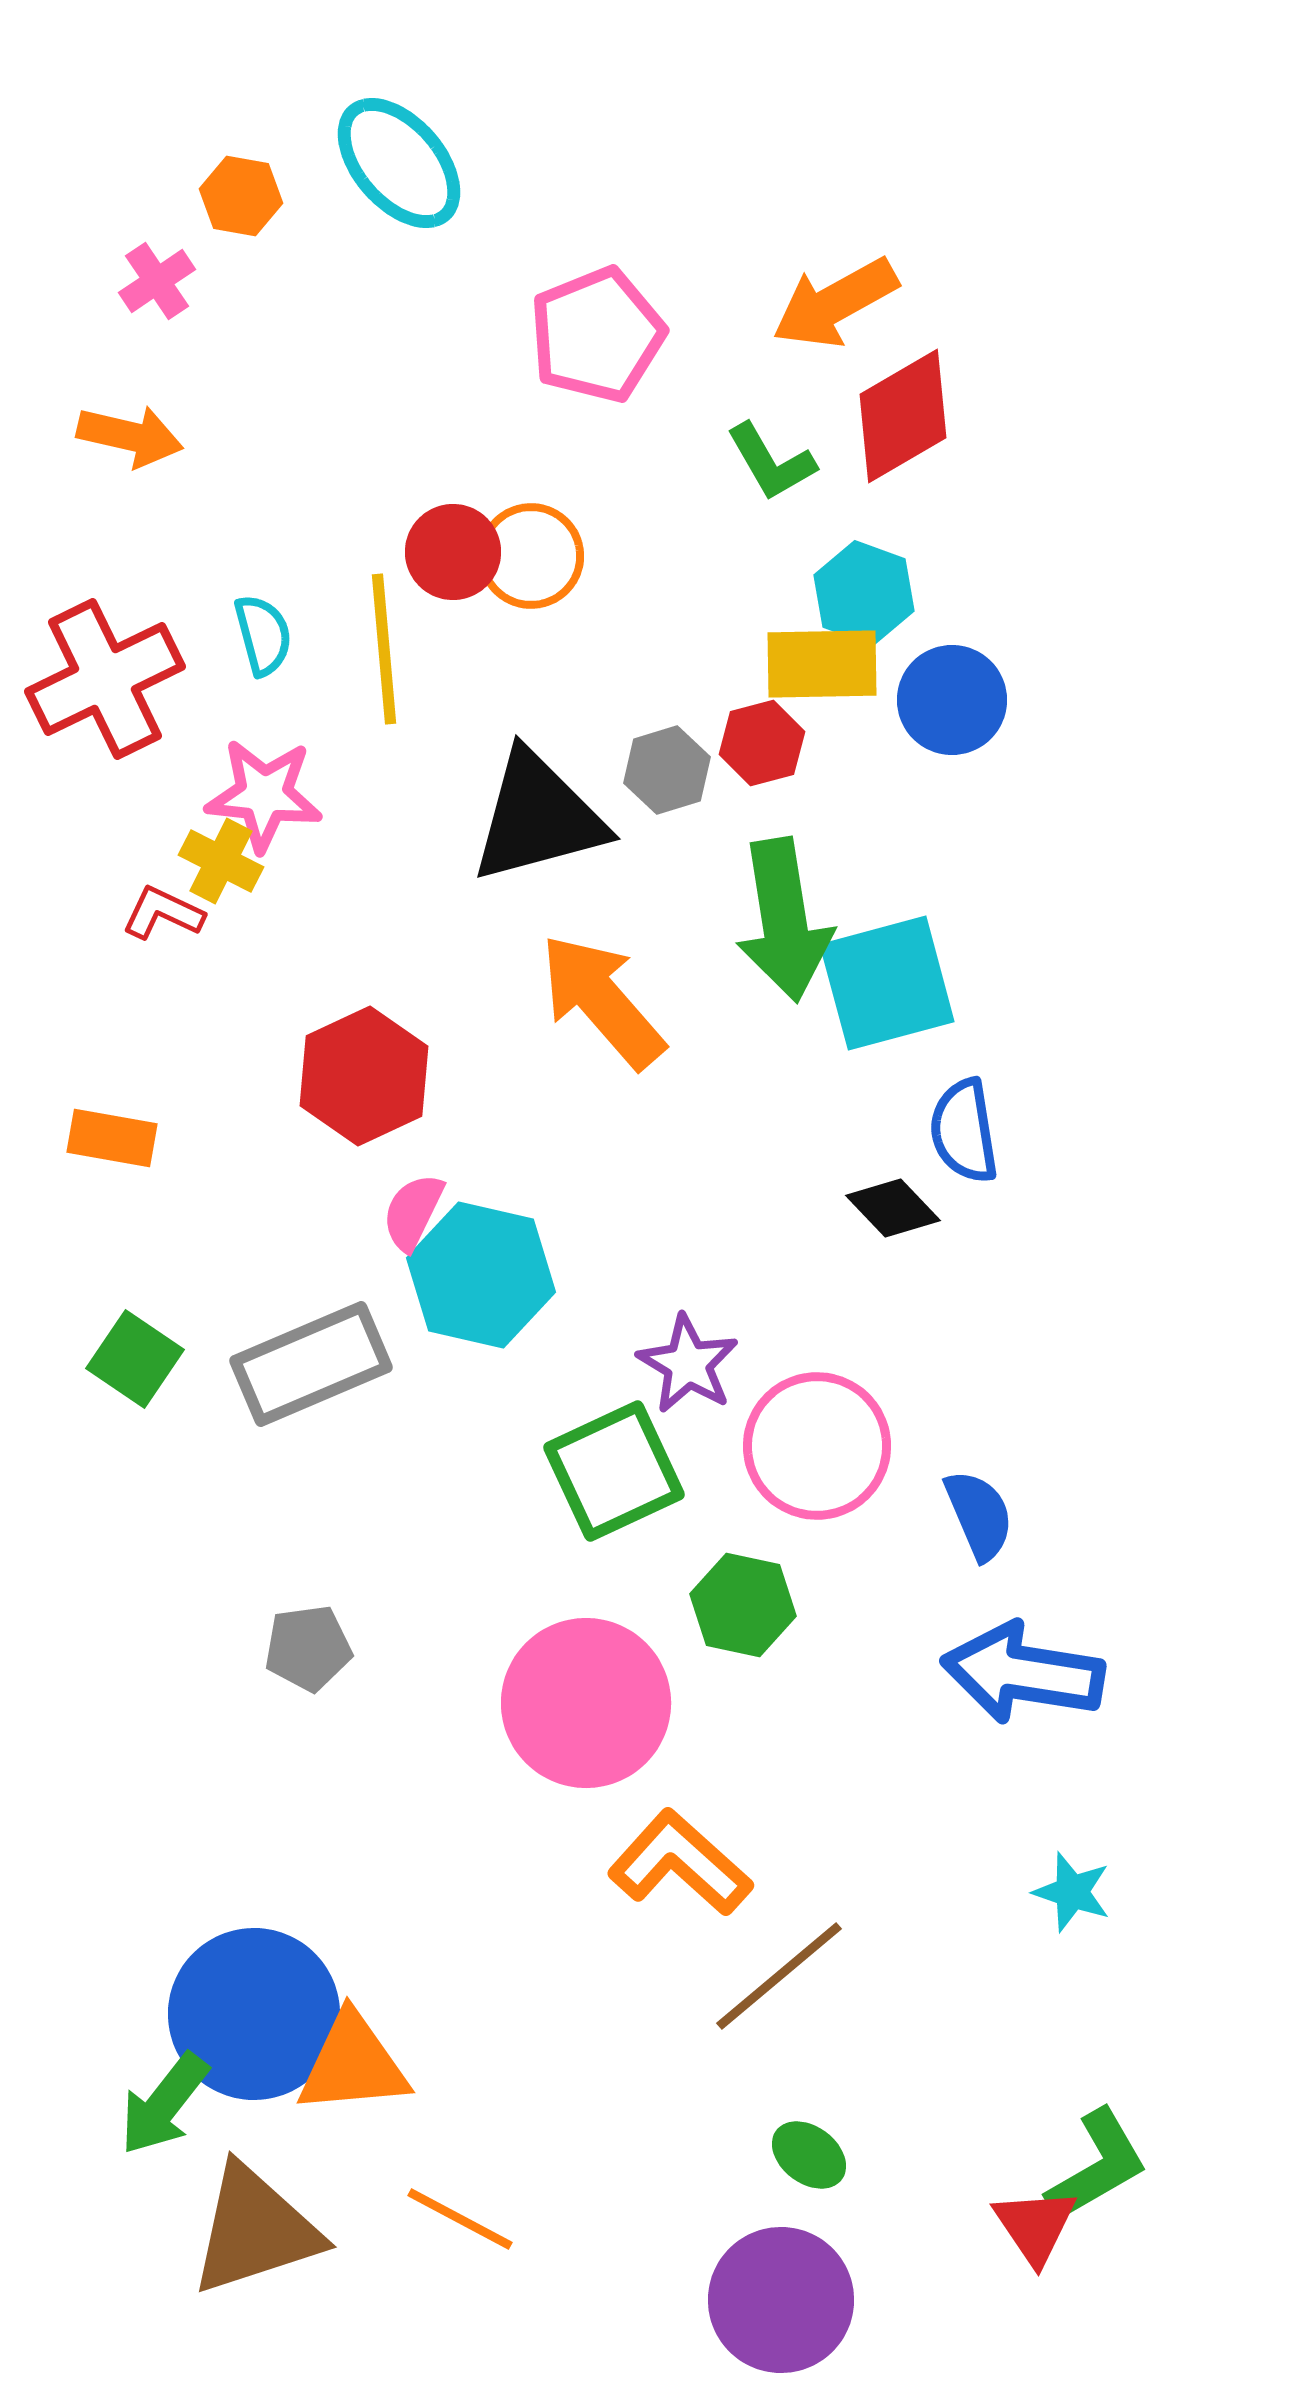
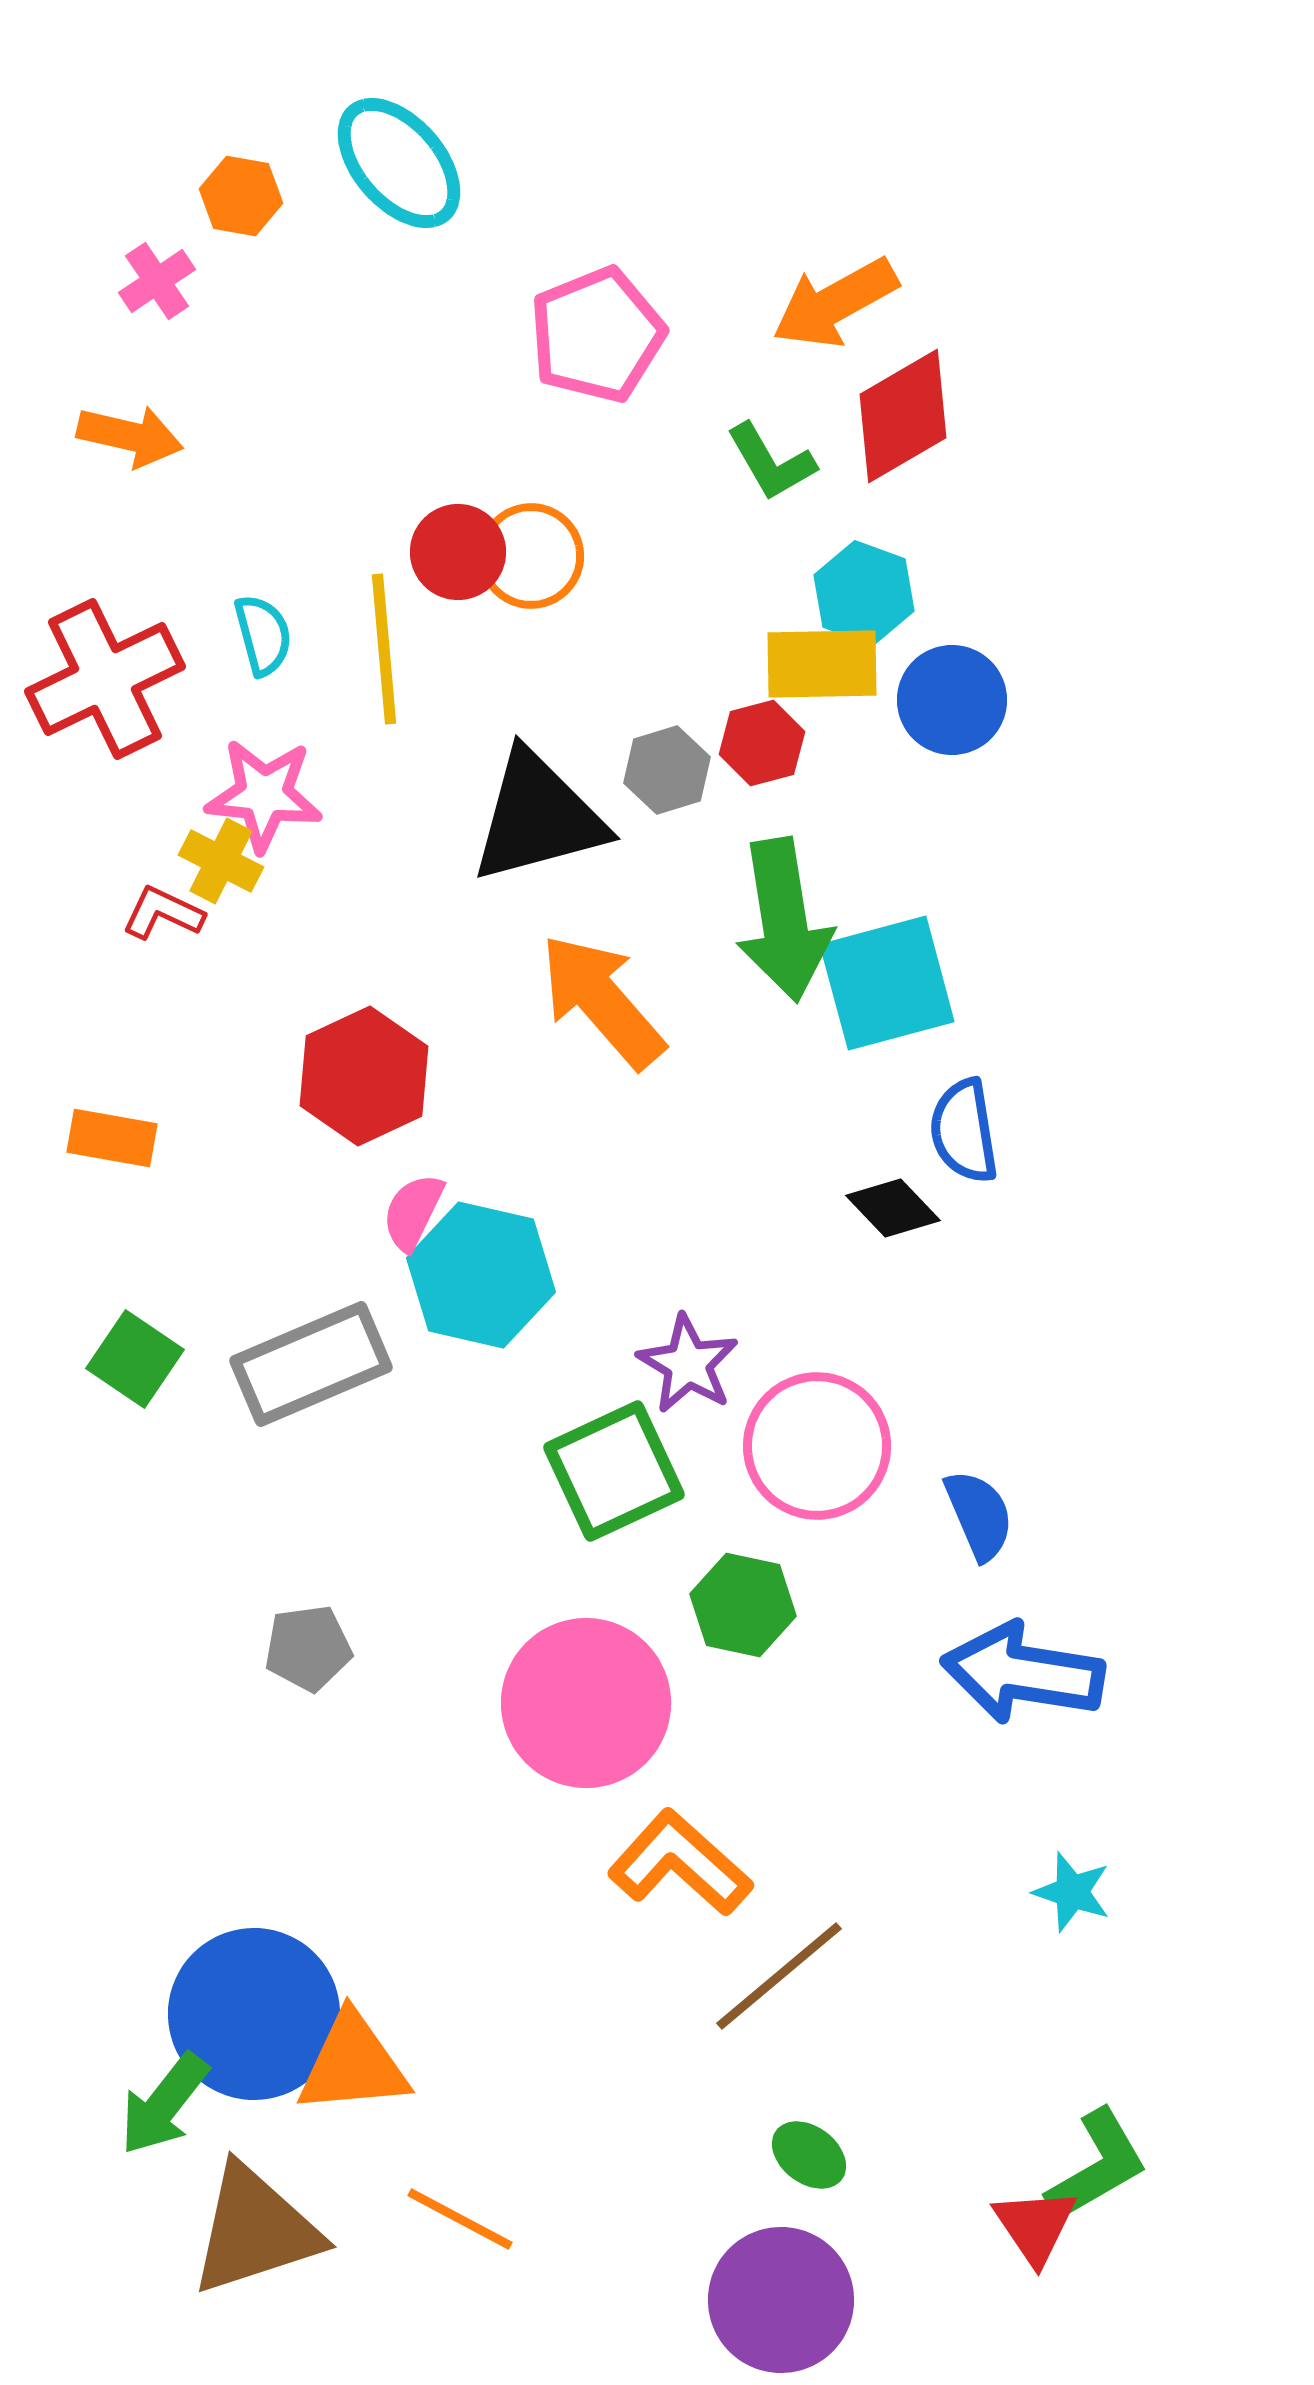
red circle at (453, 552): moved 5 px right
